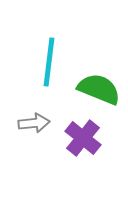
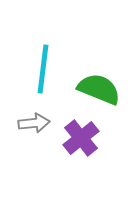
cyan line: moved 6 px left, 7 px down
purple cross: moved 2 px left; rotated 12 degrees clockwise
